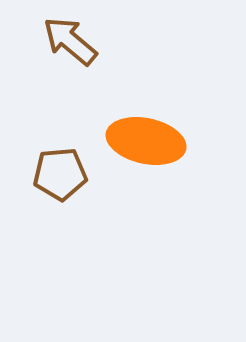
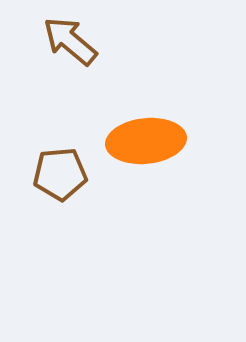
orange ellipse: rotated 18 degrees counterclockwise
